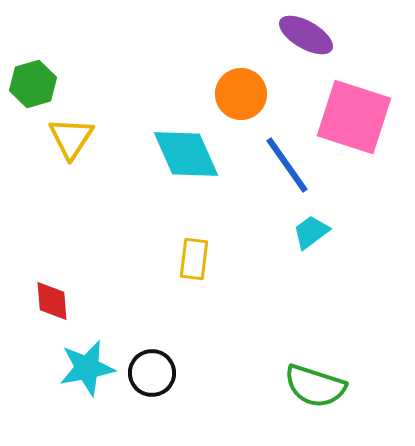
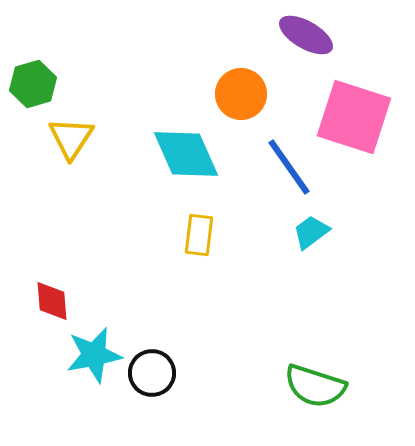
blue line: moved 2 px right, 2 px down
yellow rectangle: moved 5 px right, 24 px up
cyan star: moved 7 px right, 13 px up
